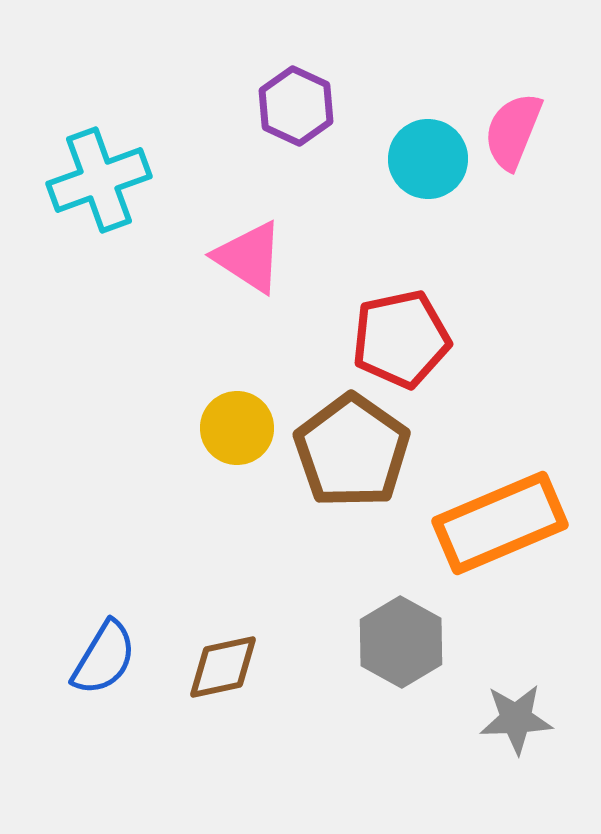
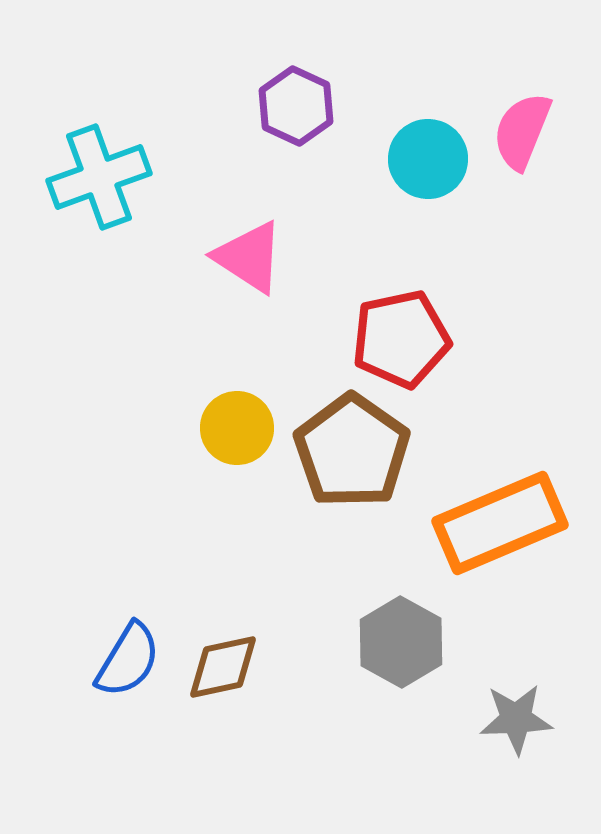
pink semicircle: moved 9 px right
cyan cross: moved 3 px up
blue semicircle: moved 24 px right, 2 px down
